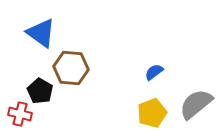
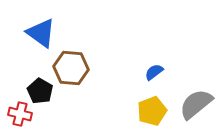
yellow pentagon: moved 2 px up
